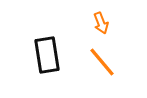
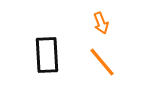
black rectangle: rotated 6 degrees clockwise
